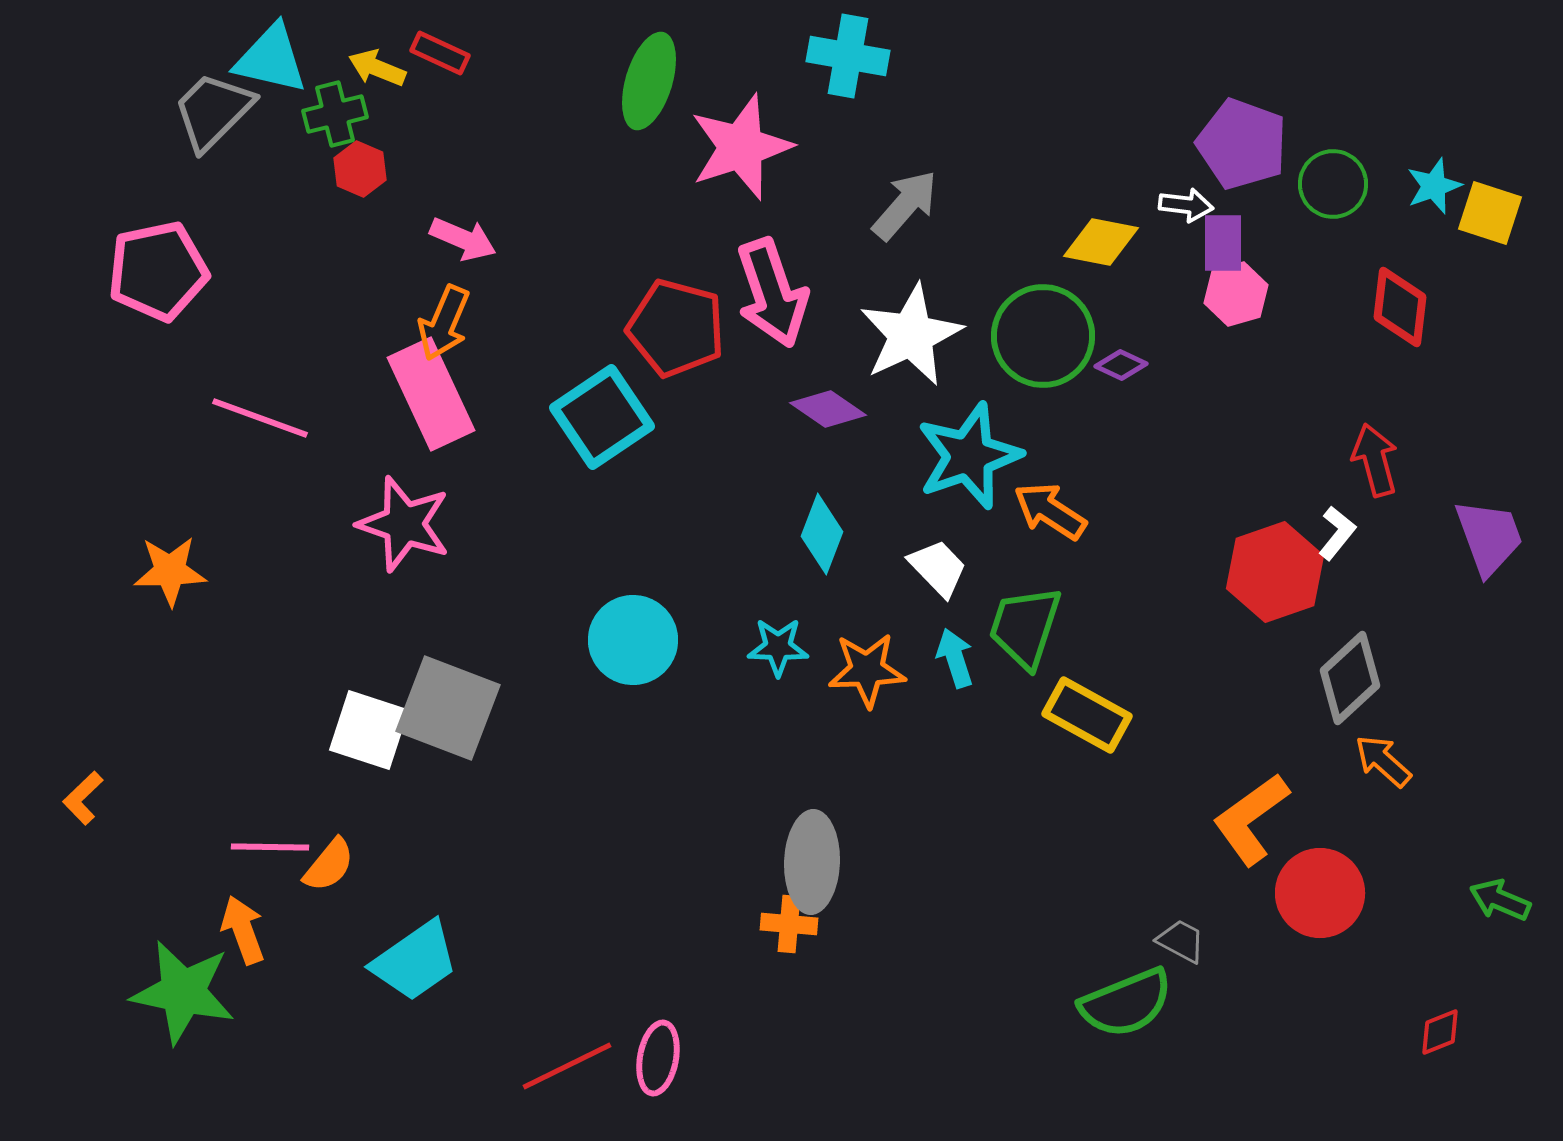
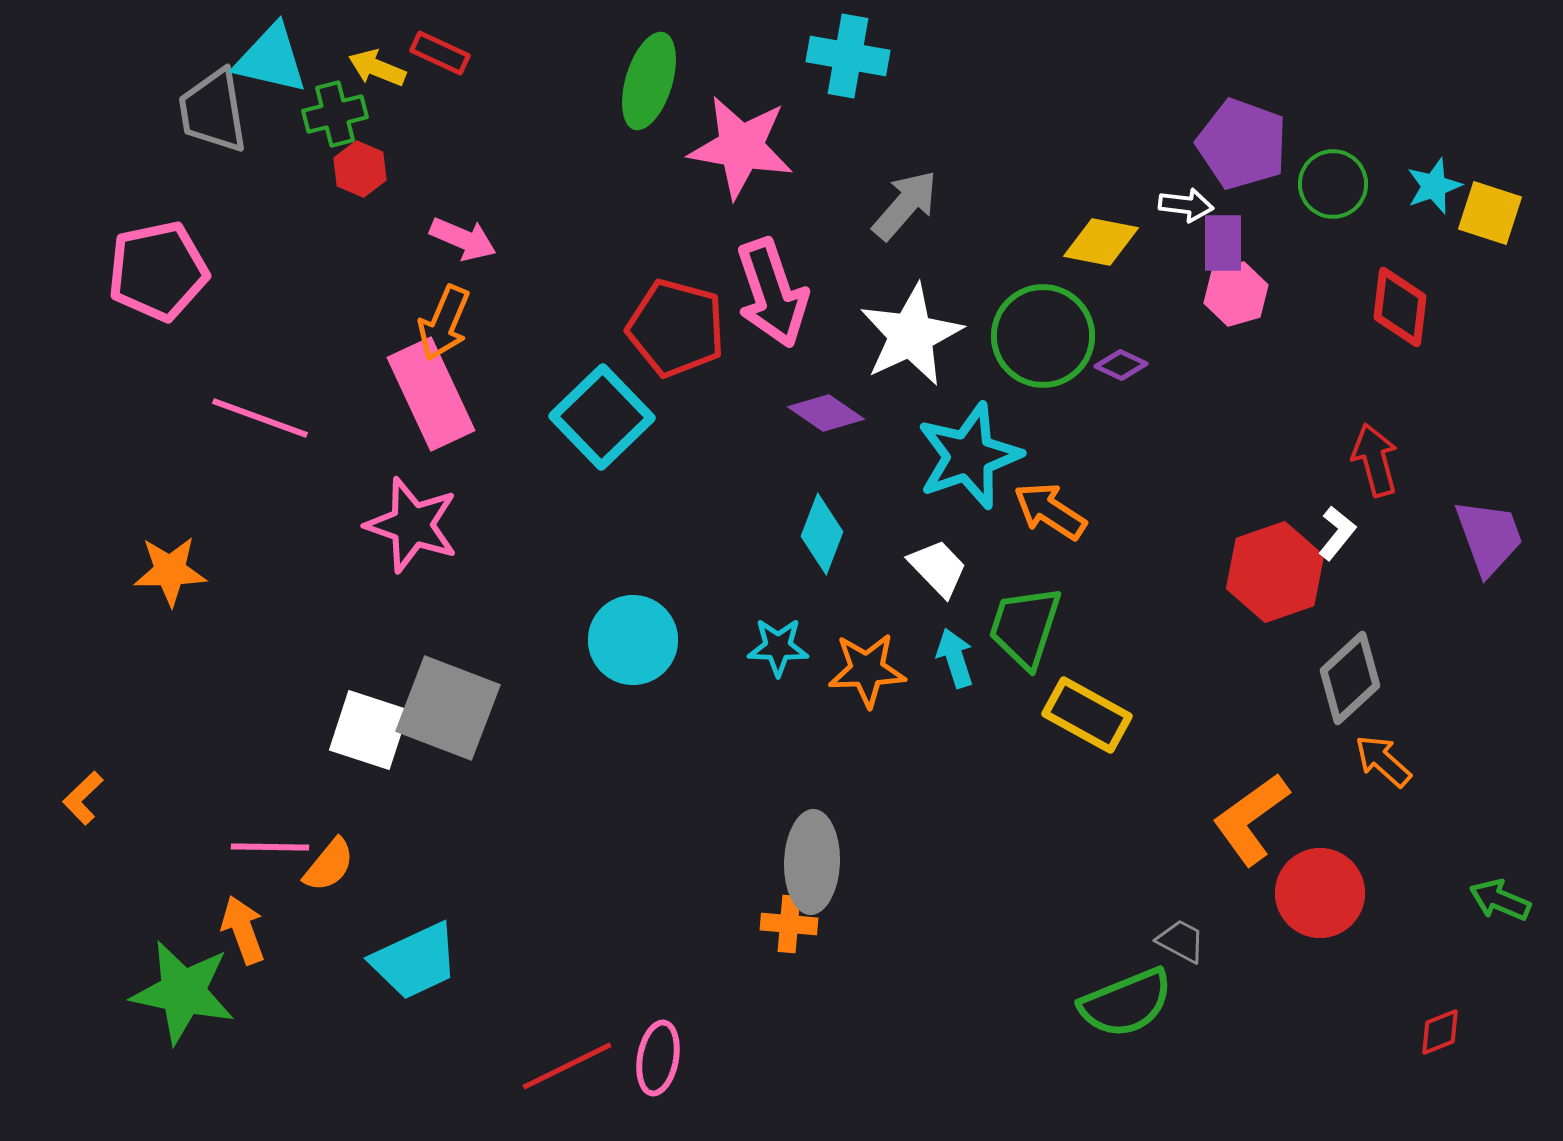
gray trapezoid at (213, 111): rotated 54 degrees counterclockwise
pink star at (741, 147): rotated 28 degrees clockwise
purple diamond at (828, 409): moved 2 px left, 4 px down
cyan square at (602, 417): rotated 10 degrees counterclockwise
pink star at (404, 524): moved 8 px right, 1 px down
cyan trapezoid at (415, 961): rotated 10 degrees clockwise
